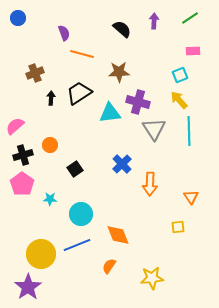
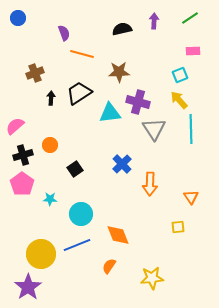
black semicircle: rotated 54 degrees counterclockwise
cyan line: moved 2 px right, 2 px up
